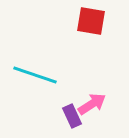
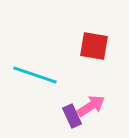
red square: moved 3 px right, 25 px down
pink arrow: moved 1 px left, 2 px down
